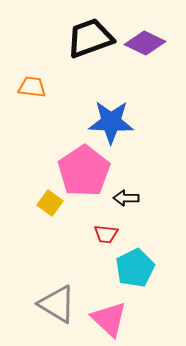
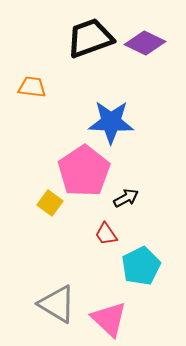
black arrow: rotated 150 degrees clockwise
red trapezoid: rotated 50 degrees clockwise
cyan pentagon: moved 6 px right, 2 px up
